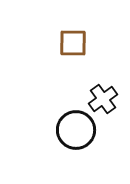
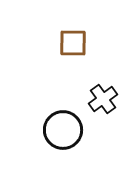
black circle: moved 13 px left
